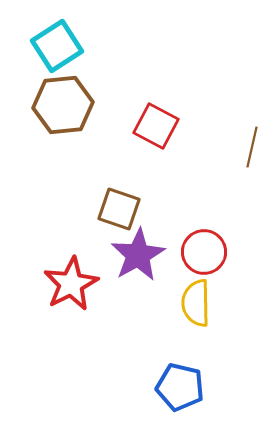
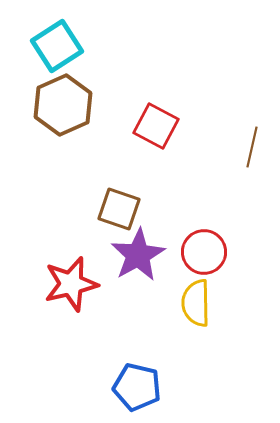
brown hexagon: rotated 18 degrees counterclockwise
red star: rotated 14 degrees clockwise
blue pentagon: moved 43 px left
